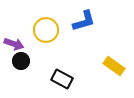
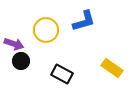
yellow rectangle: moved 2 px left, 2 px down
black rectangle: moved 5 px up
